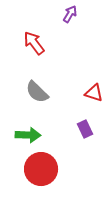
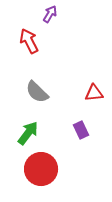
purple arrow: moved 20 px left
red arrow: moved 5 px left, 2 px up; rotated 10 degrees clockwise
red triangle: rotated 24 degrees counterclockwise
purple rectangle: moved 4 px left, 1 px down
green arrow: moved 2 px up; rotated 55 degrees counterclockwise
